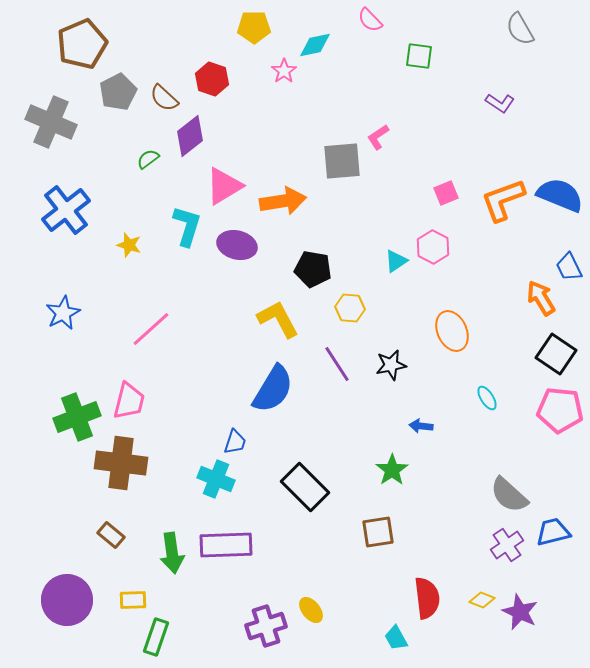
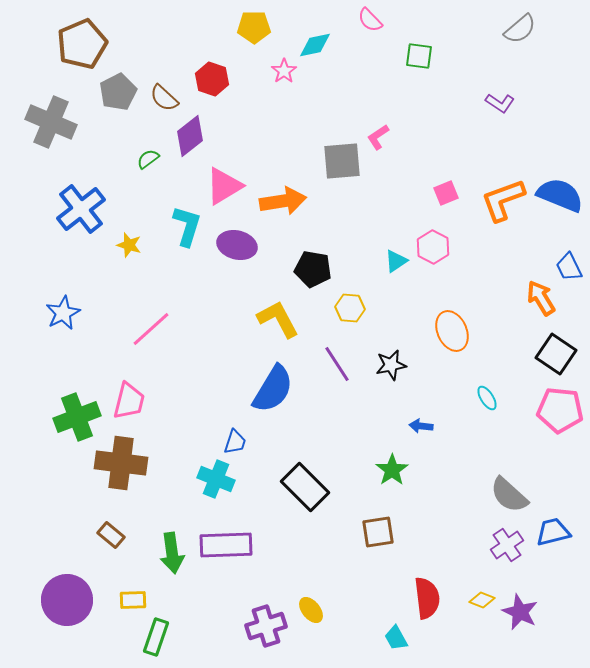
gray semicircle at (520, 29): rotated 100 degrees counterclockwise
blue cross at (66, 210): moved 15 px right, 1 px up
